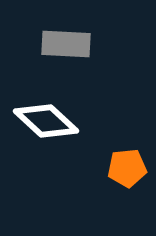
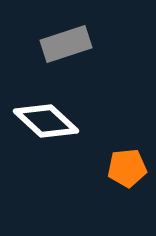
gray rectangle: rotated 21 degrees counterclockwise
